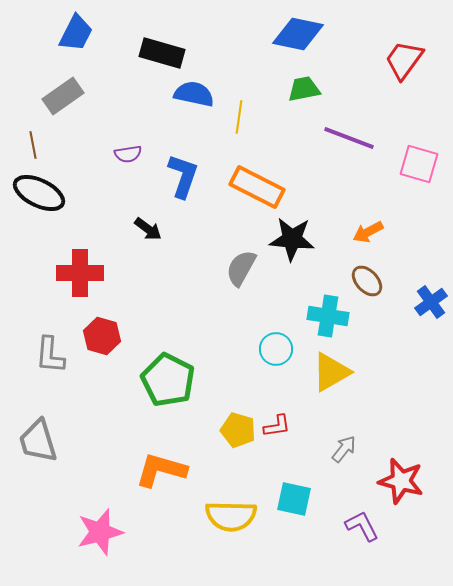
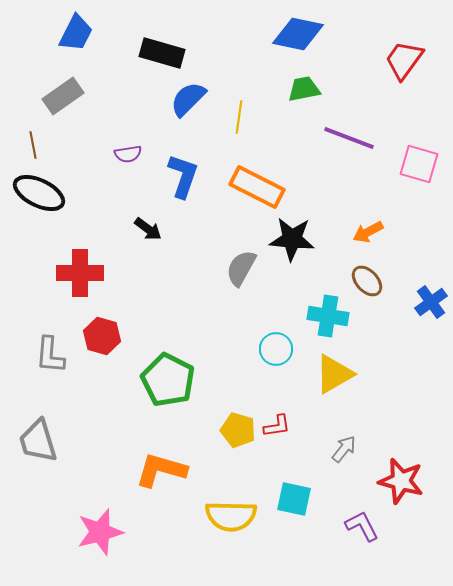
blue semicircle: moved 6 px left, 5 px down; rotated 57 degrees counterclockwise
yellow triangle: moved 3 px right, 2 px down
